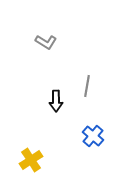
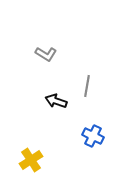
gray L-shape: moved 12 px down
black arrow: rotated 110 degrees clockwise
blue cross: rotated 15 degrees counterclockwise
